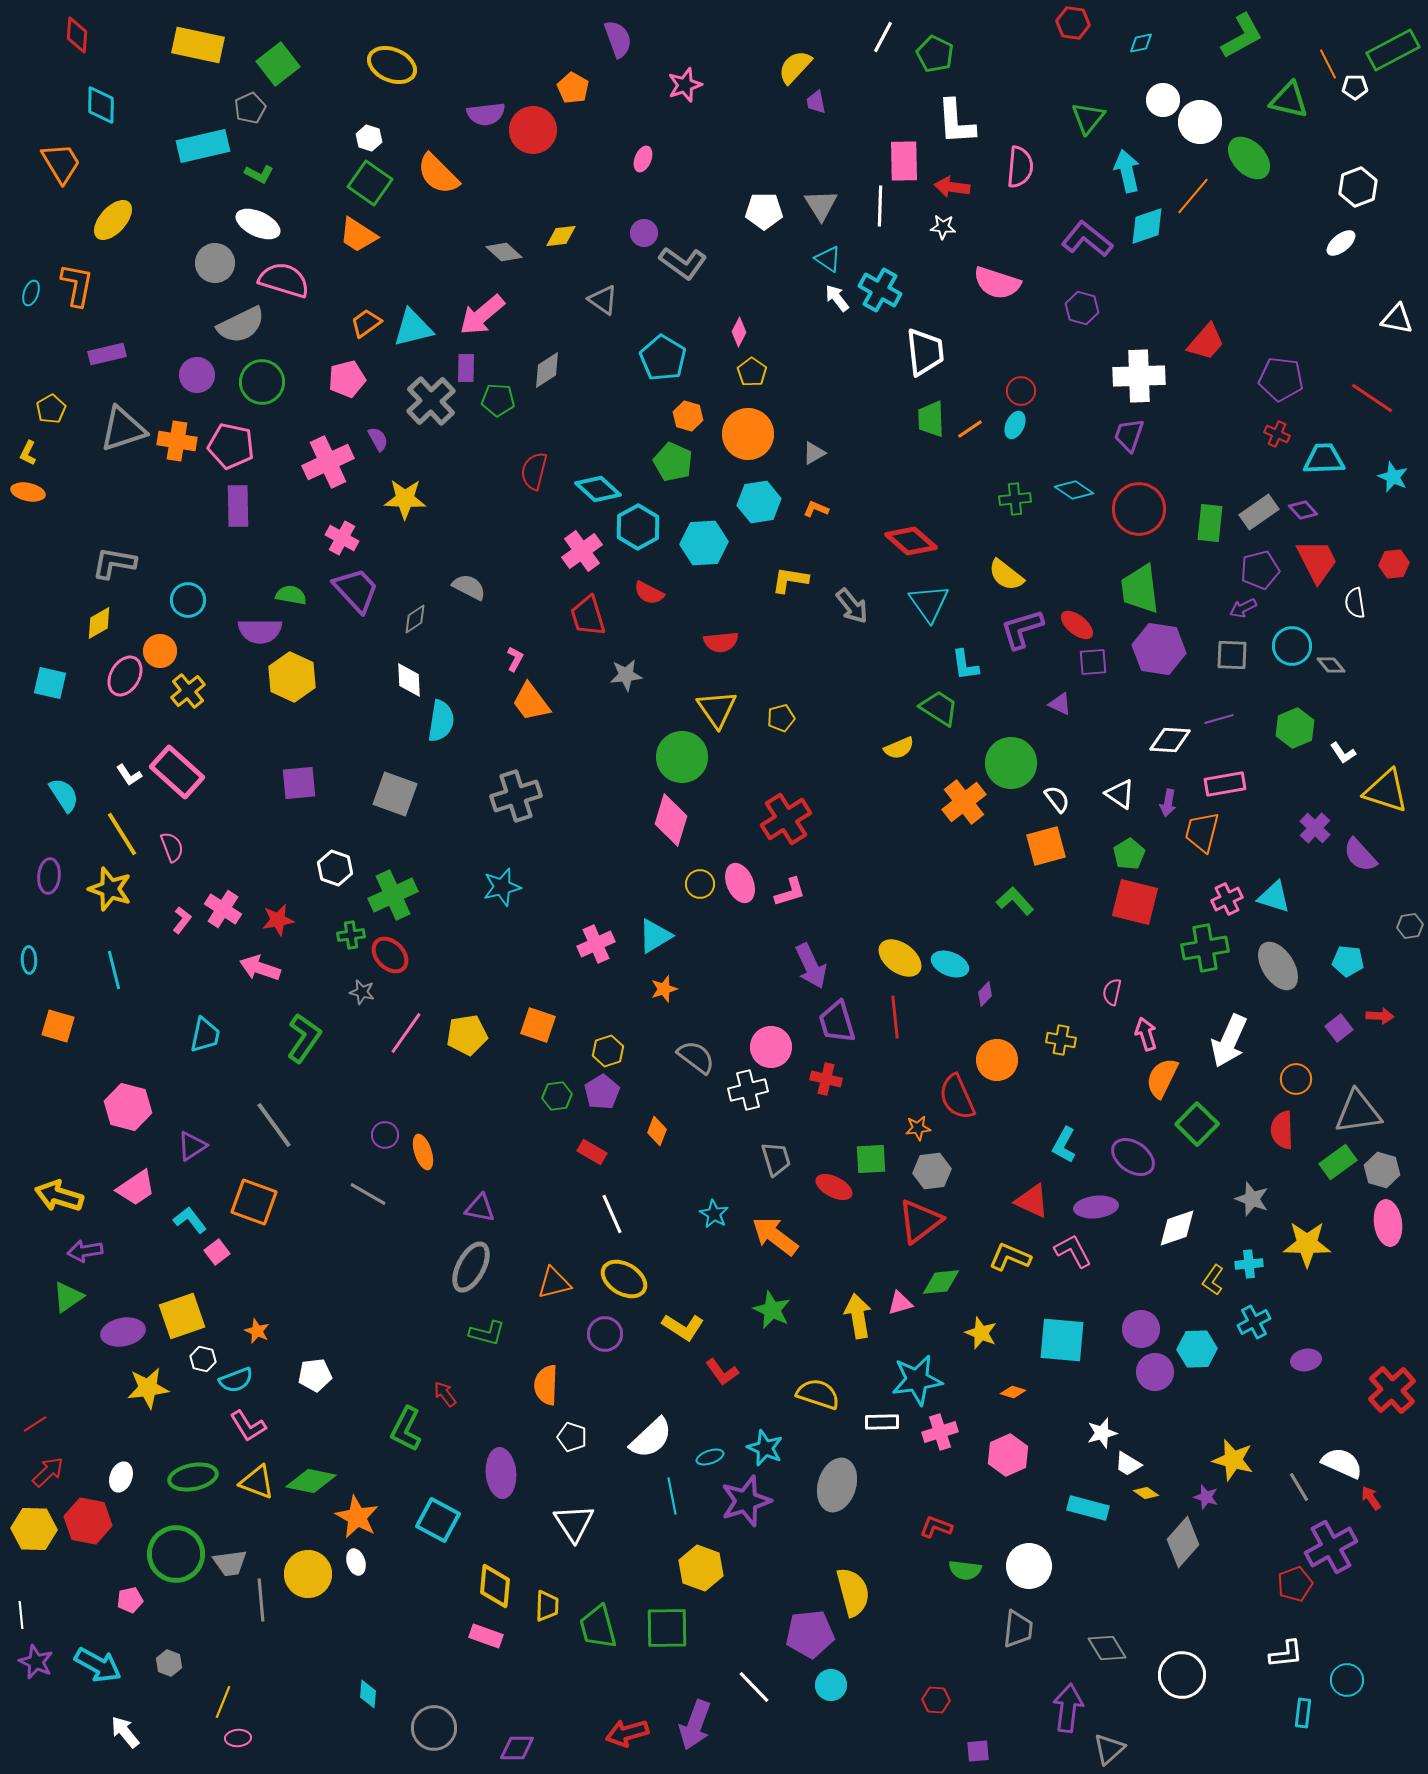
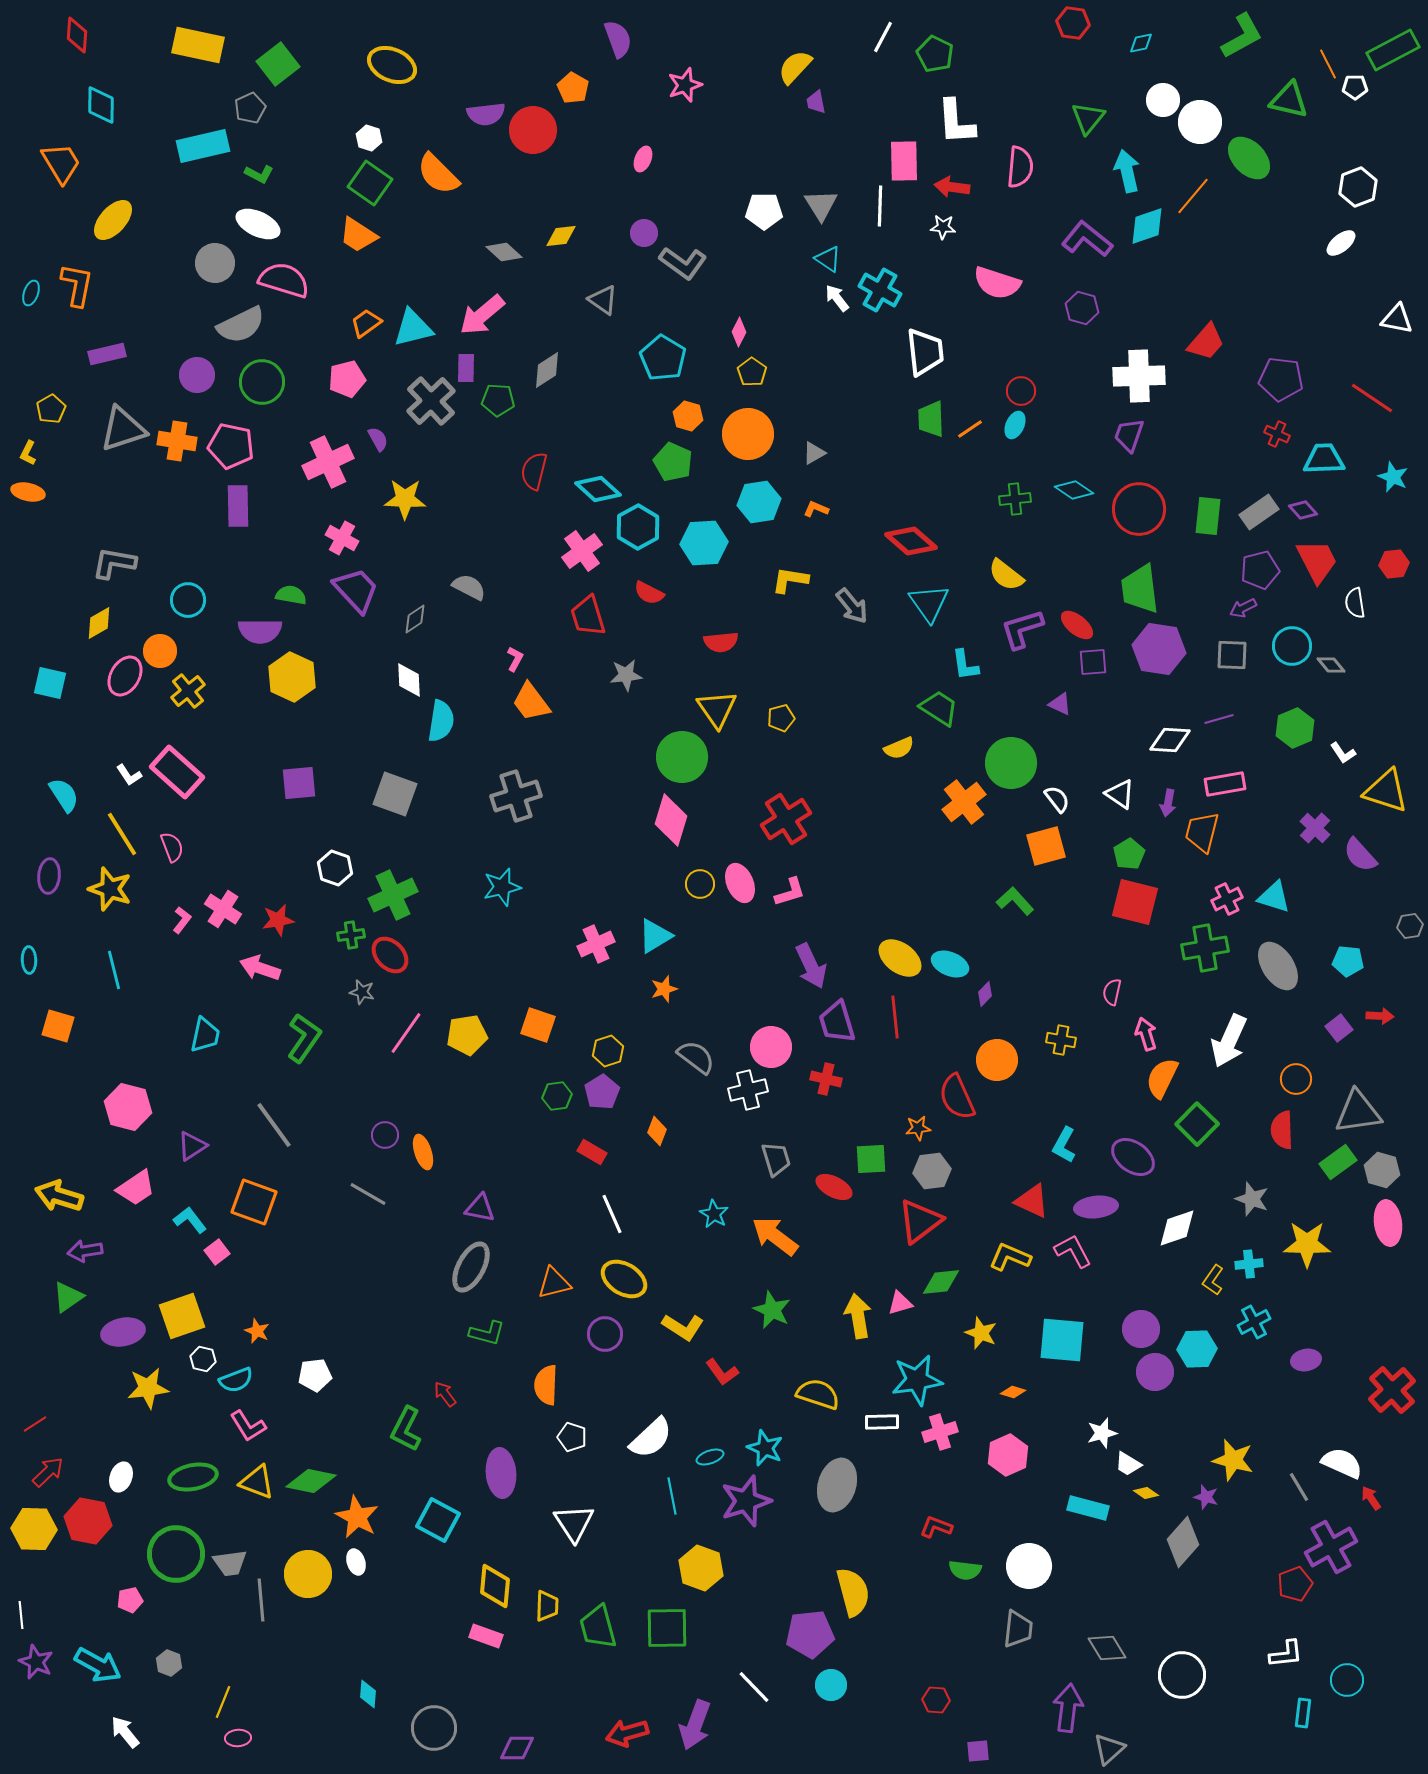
green rectangle at (1210, 523): moved 2 px left, 7 px up
